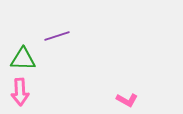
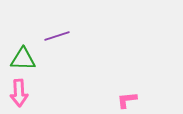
pink arrow: moved 1 px left, 1 px down
pink L-shape: rotated 145 degrees clockwise
